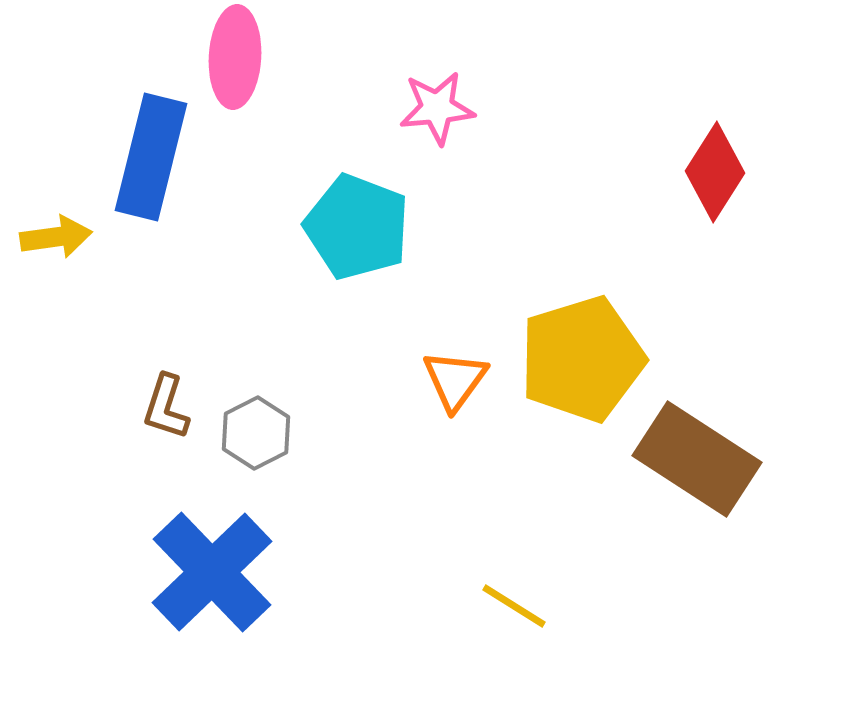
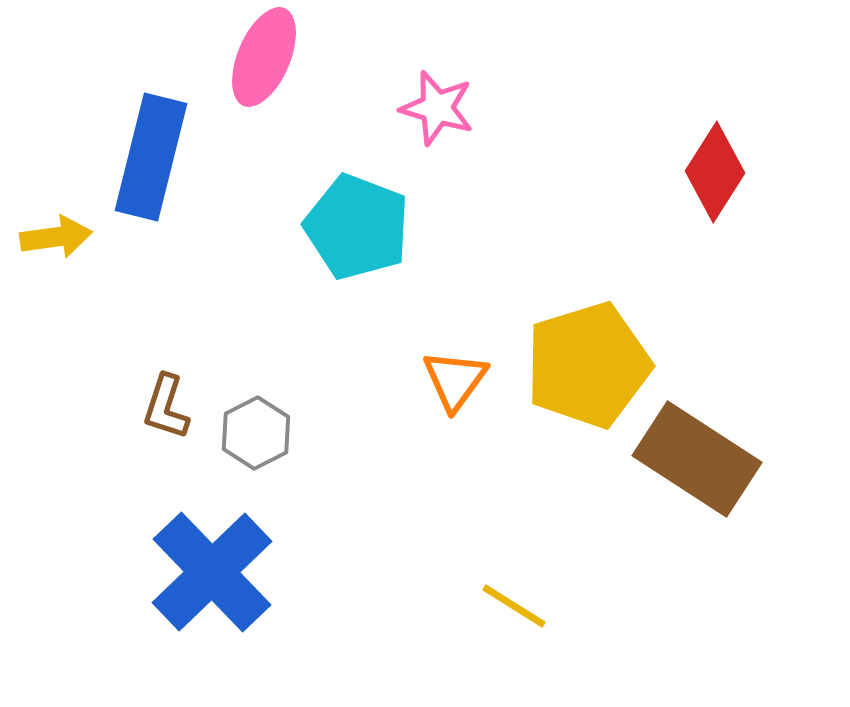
pink ellipse: moved 29 px right; rotated 20 degrees clockwise
pink star: rotated 22 degrees clockwise
yellow pentagon: moved 6 px right, 6 px down
